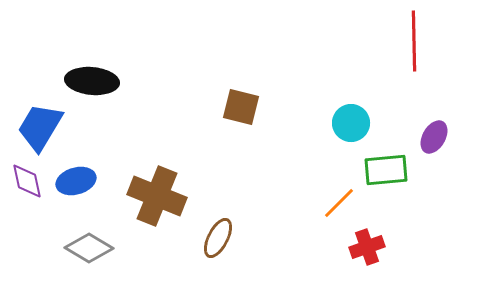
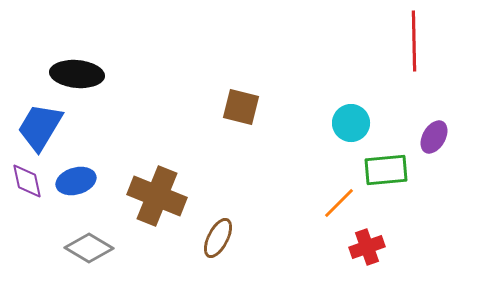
black ellipse: moved 15 px left, 7 px up
